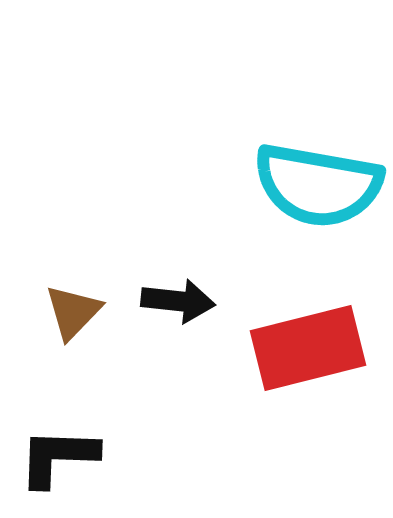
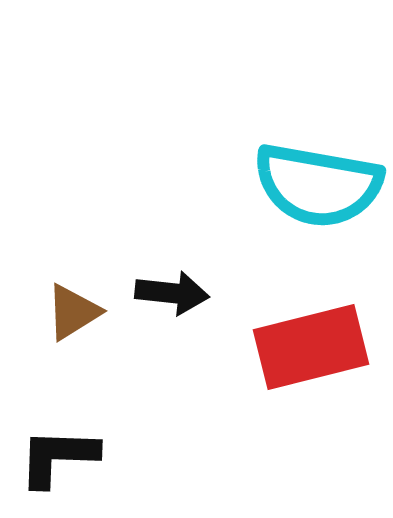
black arrow: moved 6 px left, 8 px up
brown triangle: rotated 14 degrees clockwise
red rectangle: moved 3 px right, 1 px up
